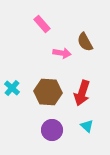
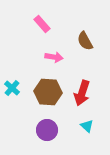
brown semicircle: moved 1 px up
pink arrow: moved 8 px left, 4 px down
purple circle: moved 5 px left
